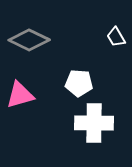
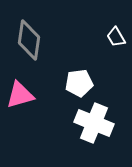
gray diamond: rotated 72 degrees clockwise
white pentagon: rotated 12 degrees counterclockwise
white cross: rotated 21 degrees clockwise
